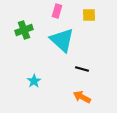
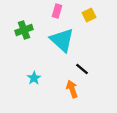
yellow square: rotated 24 degrees counterclockwise
black line: rotated 24 degrees clockwise
cyan star: moved 3 px up
orange arrow: moved 10 px left, 8 px up; rotated 42 degrees clockwise
